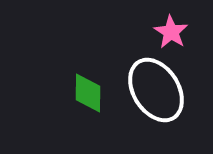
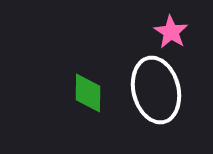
white ellipse: rotated 18 degrees clockwise
